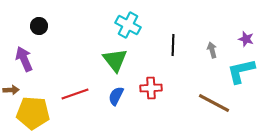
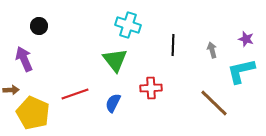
cyan cross: rotated 10 degrees counterclockwise
blue semicircle: moved 3 px left, 7 px down
brown line: rotated 16 degrees clockwise
yellow pentagon: rotated 20 degrees clockwise
